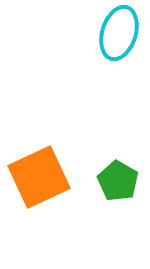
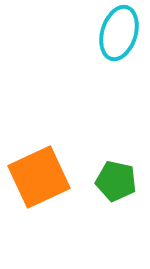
green pentagon: moved 2 px left; rotated 18 degrees counterclockwise
